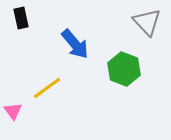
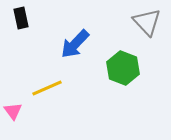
blue arrow: rotated 84 degrees clockwise
green hexagon: moved 1 px left, 1 px up
yellow line: rotated 12 degrees clockwise
